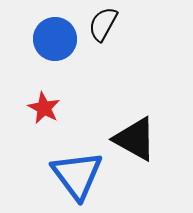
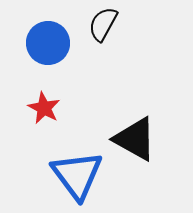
blue circle: moved 7 px left, 4 px down
